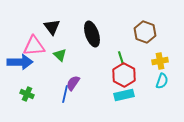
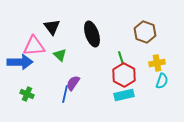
yellow cross: moved 3 px left, 2 px down
